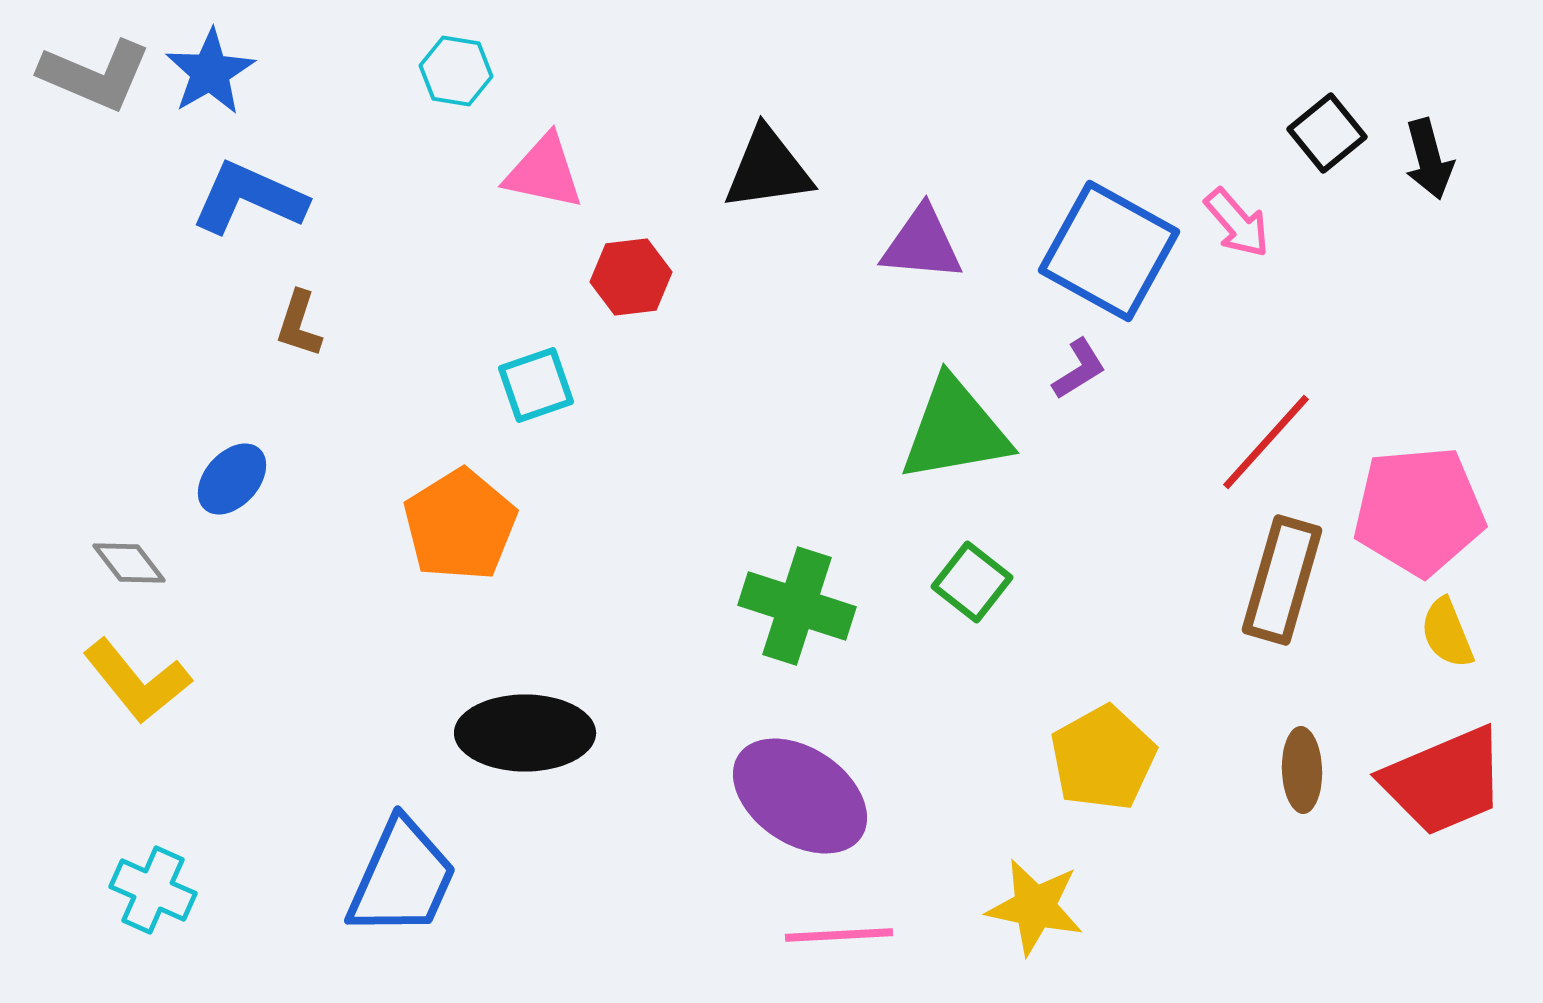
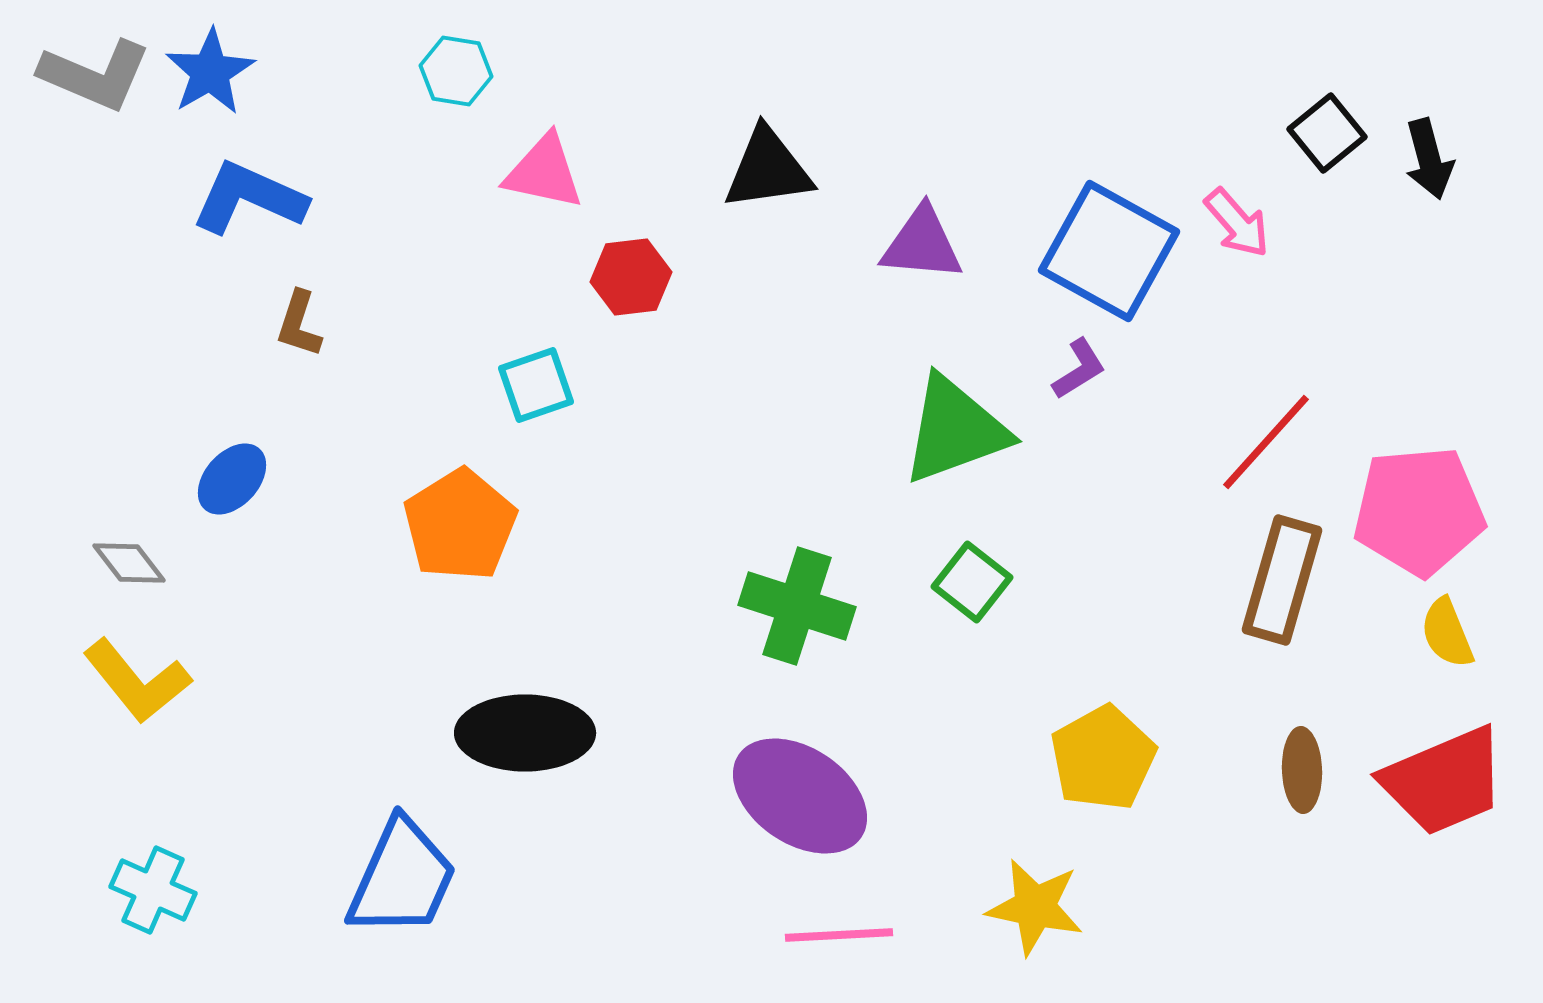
green triangle: rotated 10 degrees counterclockwise
